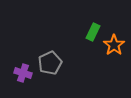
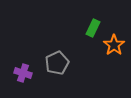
green rectangle: moved 4 px up
gray pentagon: moved 7 px right
